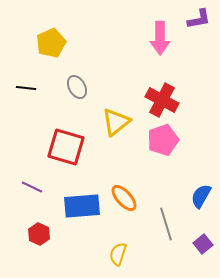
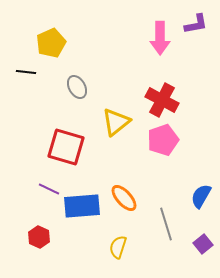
purple L-shape: moved 3 px left, 5 px down
black line: moved 16 px up
purple line: moved 17 px right, 2 px down
red hexagon: moved 3 px down
yellow semicircle: moved 7 px up
